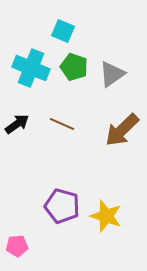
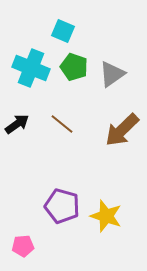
brown line: rotated 15 degrees clockwise
pink pentagon: moved 6 px right
